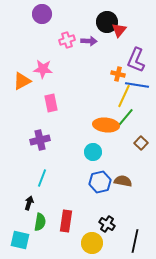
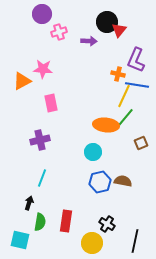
pink cross: moved 8 px left, 8 px up
brown square: rotated 24 degrees clockwise
